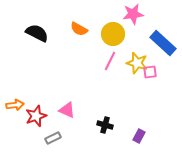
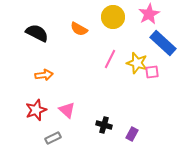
pink star: moved 16 px right; rotated 20 degrees counterclockwise
yellow circle: moved 17 px up
pink line: moved 2 px up
pink square: moved 2 px right
orange arrow: moved 29 px right, 30 px up
pink triangle: rotated 18 degrees clockwise
red star: moved 6 px up
black cross: moved 1 px left
purple rectangle: moved 7 px left, 2 px up
